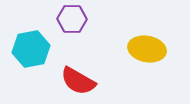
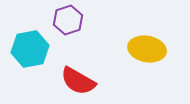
purple hexagon: moved 4 px left, 1 px down; rotated 20 degrees counterclockwise
cyan hexagon: moved 1 px left
